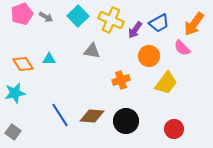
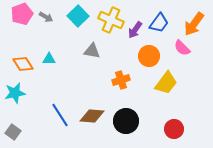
blue trapezoid: rotated 25 degrees counterclockwise
